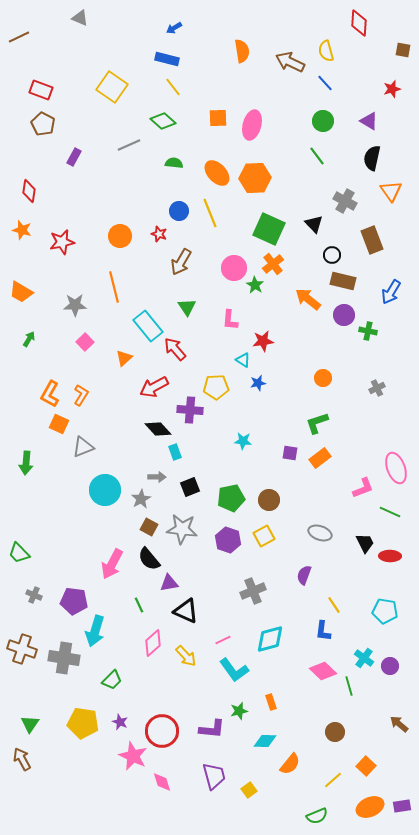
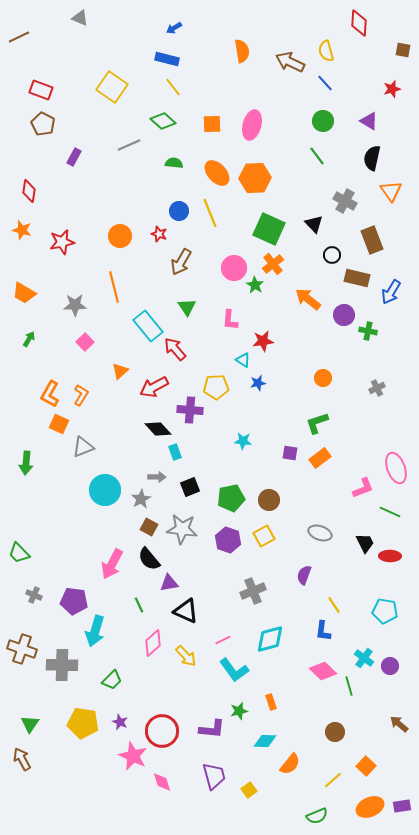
orange square at (218, 118): moved 6 px left, 6 px down
brown rectangle at (343, 281): moved 14 px right, 3 px up
orange trapezoid at (21, 292): moved 3 px right, 1 px down
orange triangle at (124, 358): moved 4 px left, 13 px down
gray cross at (64, 658): moved 2 px left, 7 px down; rotated 8 degrees counterclockwise
